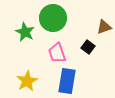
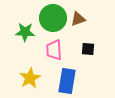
brown triangle: moved 26 px left, 8 px up
green star: rotated 24 degrees counterclockwise
black square: moved 2 px down; rotated 32 degrees counterclockwise
pink trapezoid: moved 3 px left, 3 px up; rotated 15 degrees clockwise
yellow star: moved 3 px right, 3 px up
